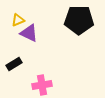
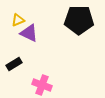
pink cross: rotated 30 degrees clockwise
